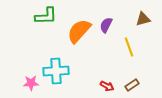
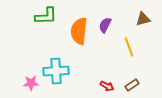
purple semicircle: moved 1 px left
orange semicircle: rotated 36 degrees counterclockwise
